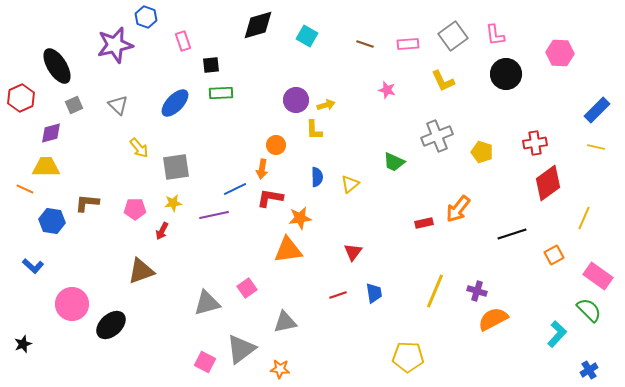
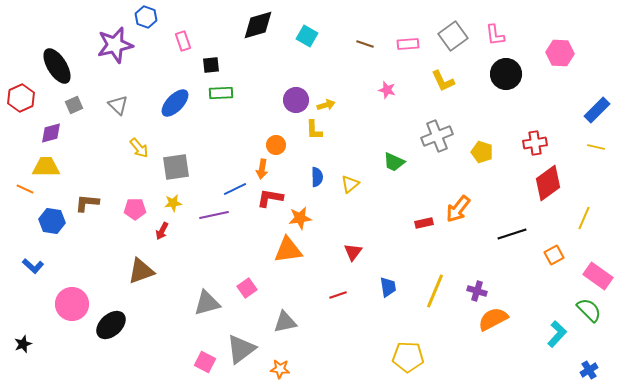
blue trapezoid at (374, 293): moved 14 px right, 6 px up
